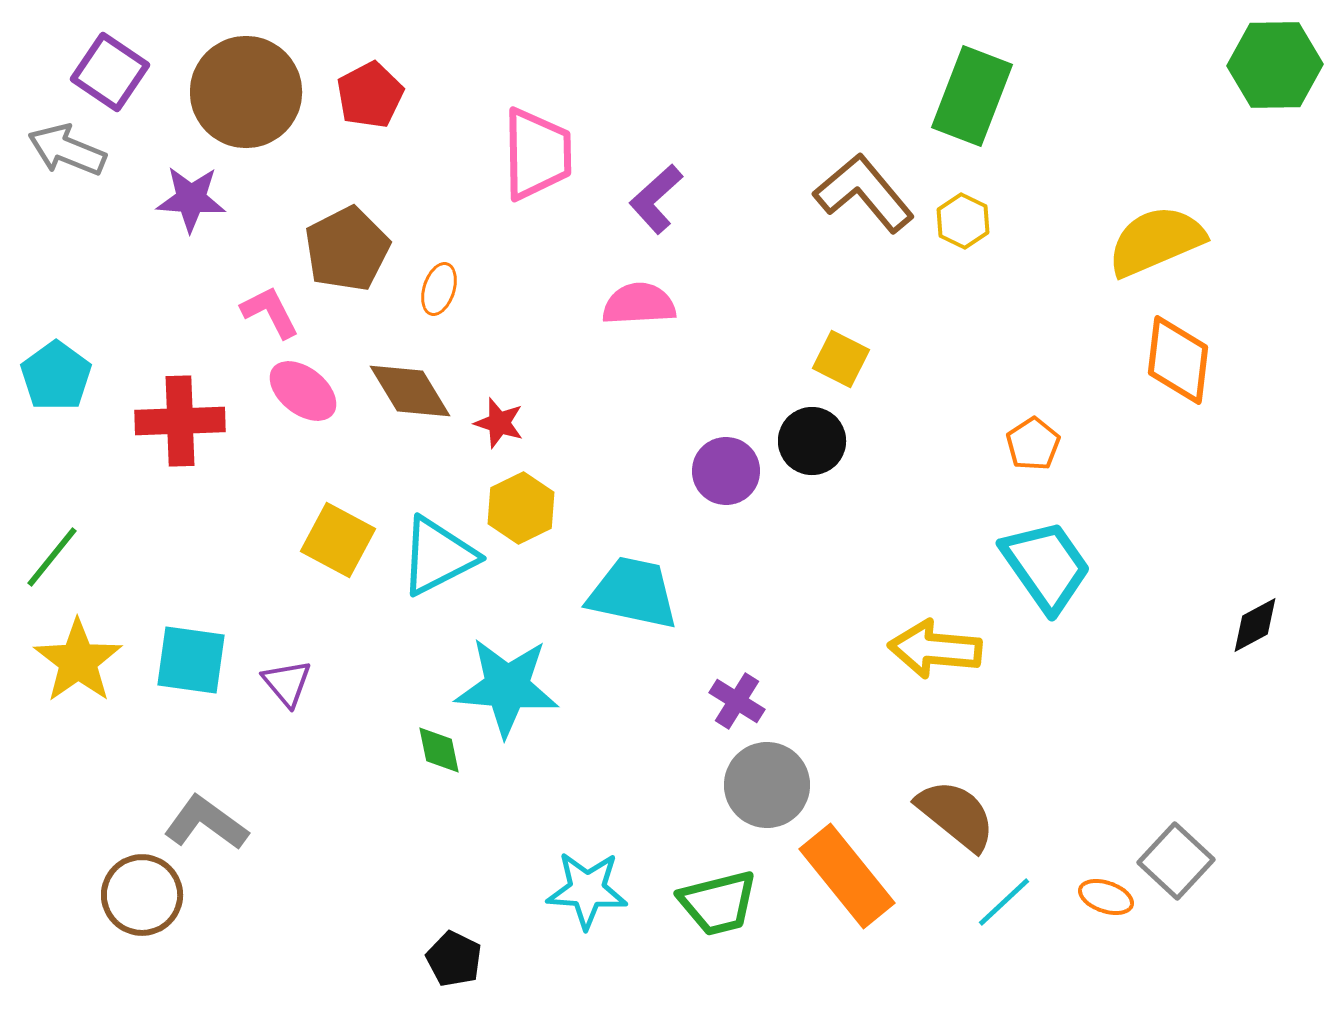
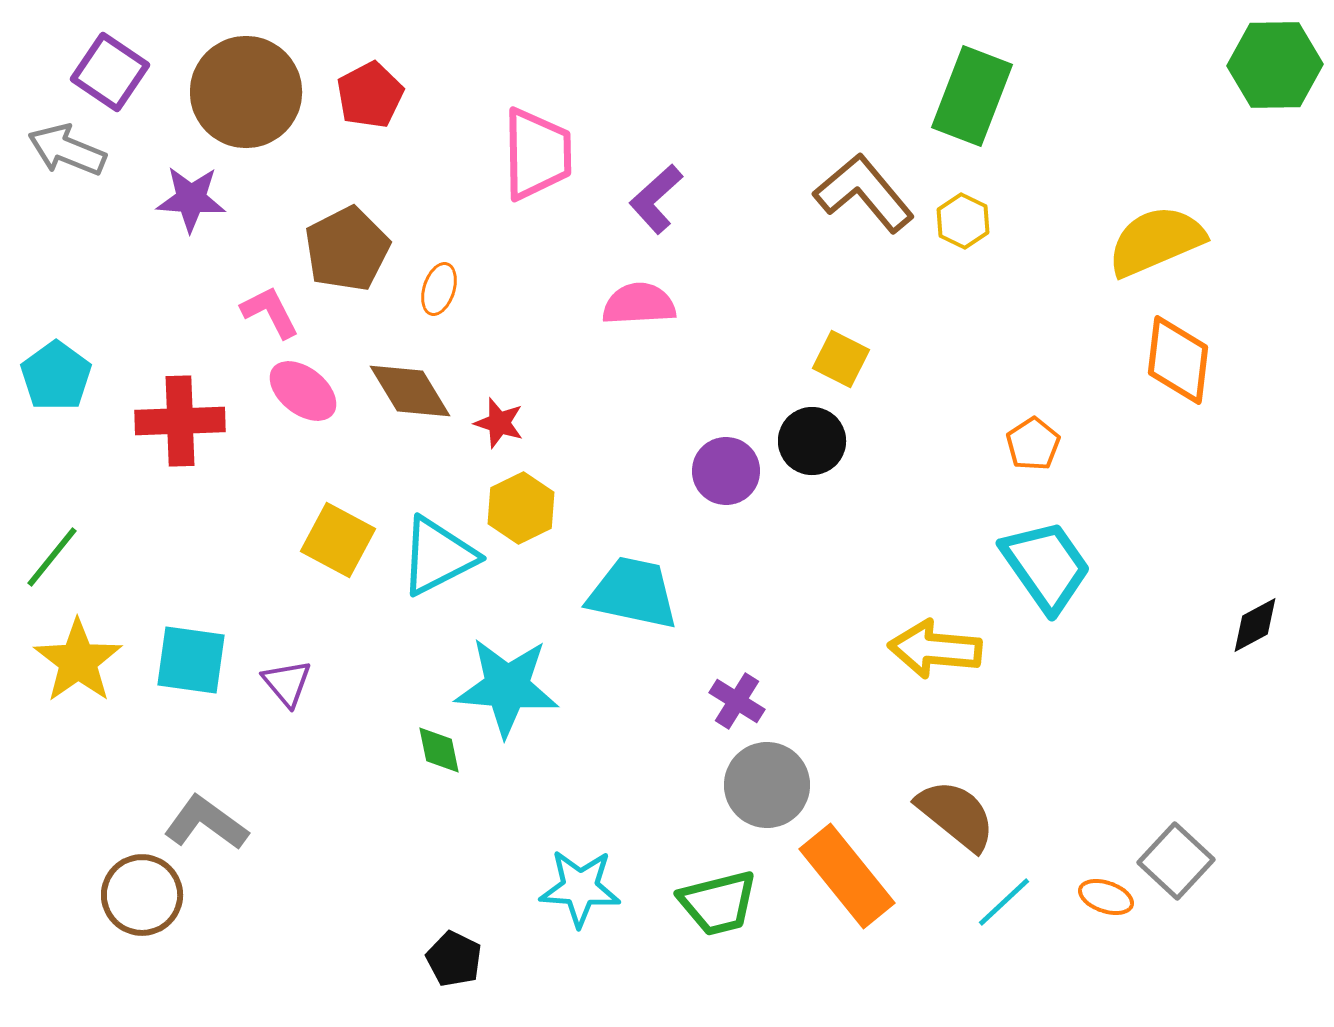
cyan star at (587, 890): moved 7 px left, 2 px up
